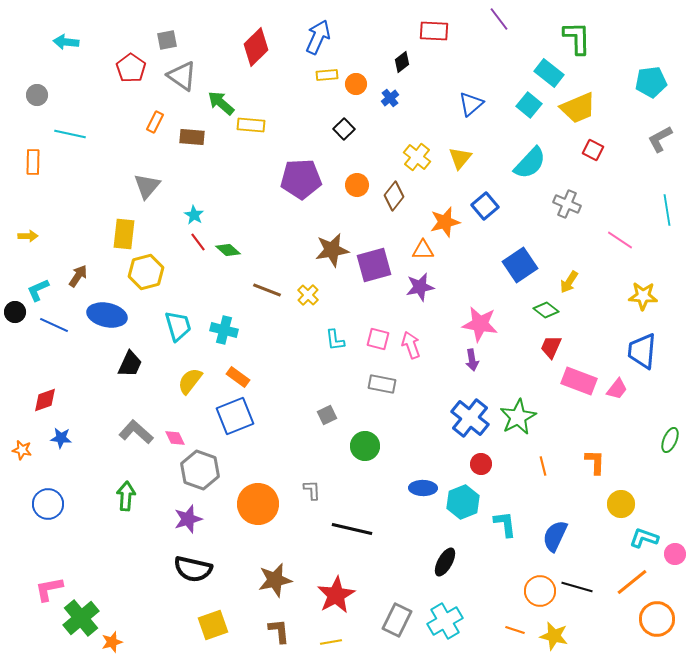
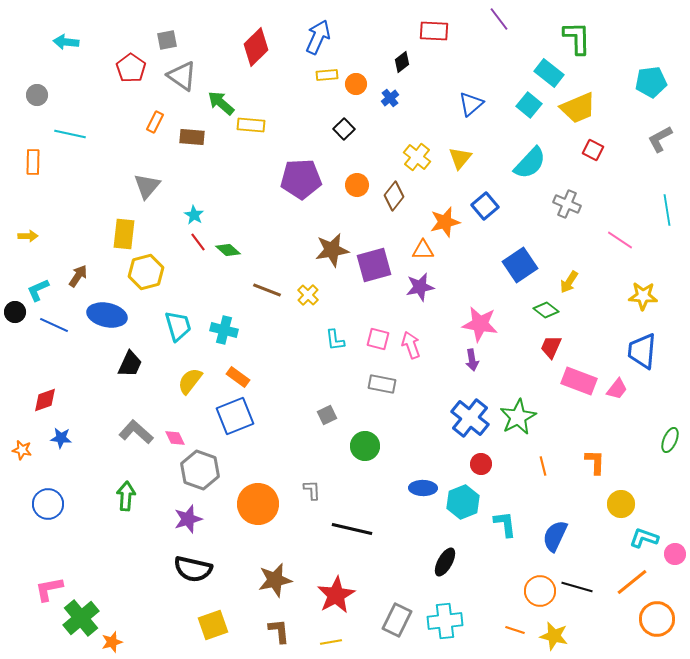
cyan cross at (445, 621): rotated 24 degrees clockwise
